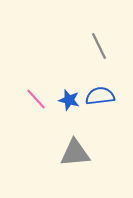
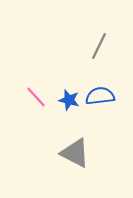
gray line: rotated 52 degrees clockwise
pink line: moved 2 px up
gray triangle: rotated 32 degrees clockwise
